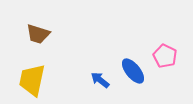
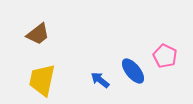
brown trapezoid: rotated 55 degrees counterclockwise
yellow trapezoid: moved 10 px right
